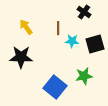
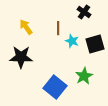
cyan star: rotated 16 degrees clockwise
green star: rotated 18 degrees counterclockwise
